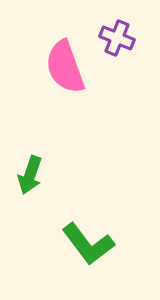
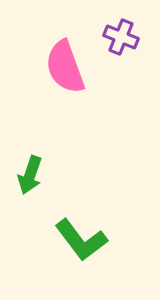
purple cross: moved 4 px right, 1 px up
green L-shape: moved 7 px left, 4 px up
